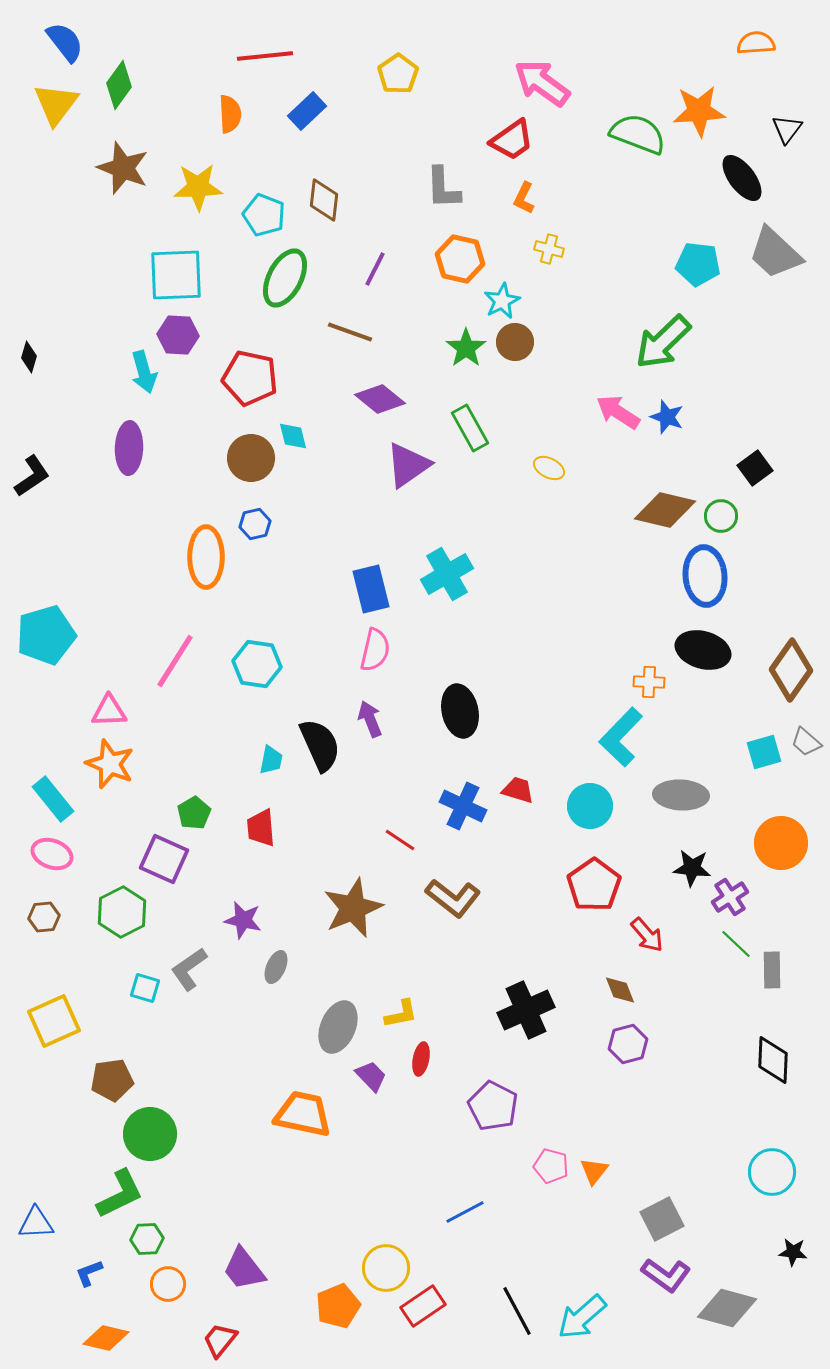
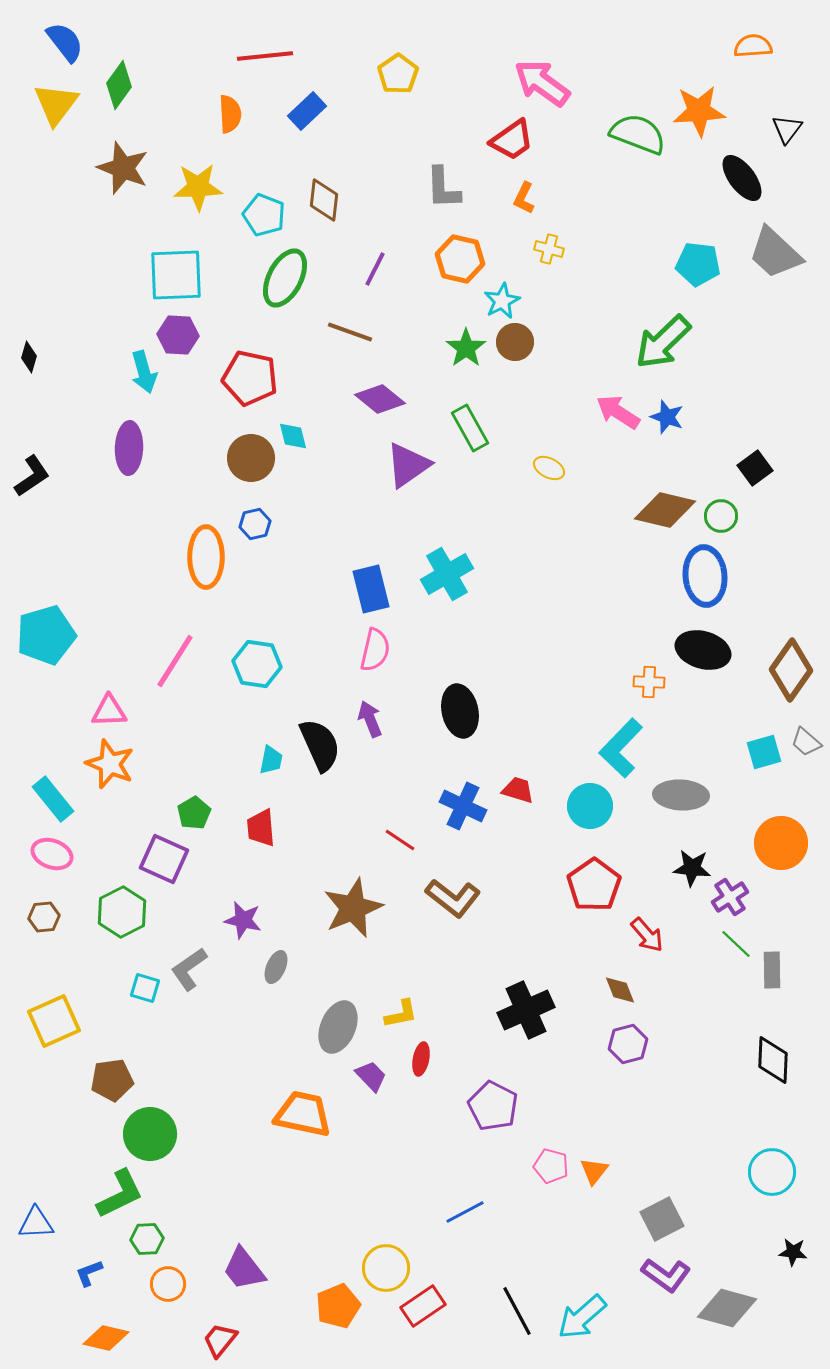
orange semicircle at (756, 43): moved 3 px left, 3 px down
cyan L-shape at (621, 737): moved 11 px down
